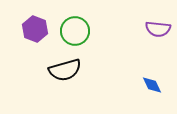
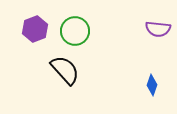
purple hexagon: rotated 20 degrees clockwise
black semicircle: rotated 116 degrees counterclockwise
blue diamond: rotated 45 degrees clockwise
